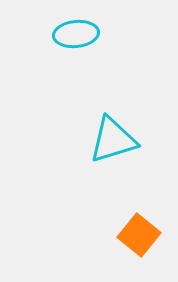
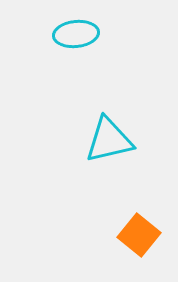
cyan triangle: moved 4 px left; rotated 4 degrees clockwise
